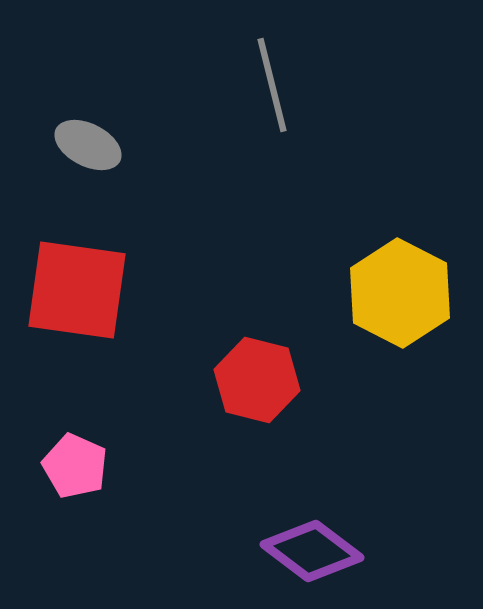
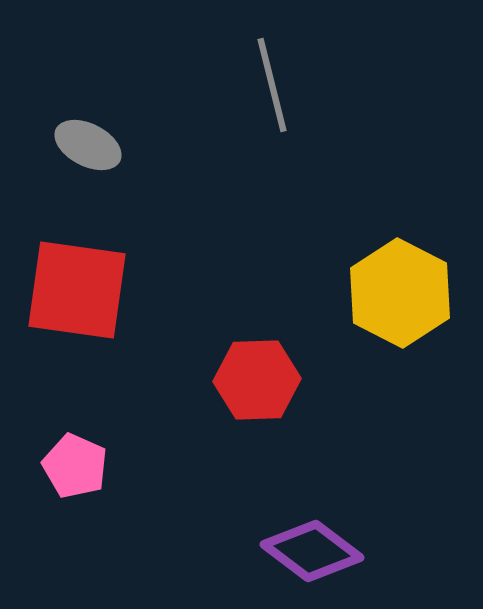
red hexagon: rotated 16 degrees counterclockwise
